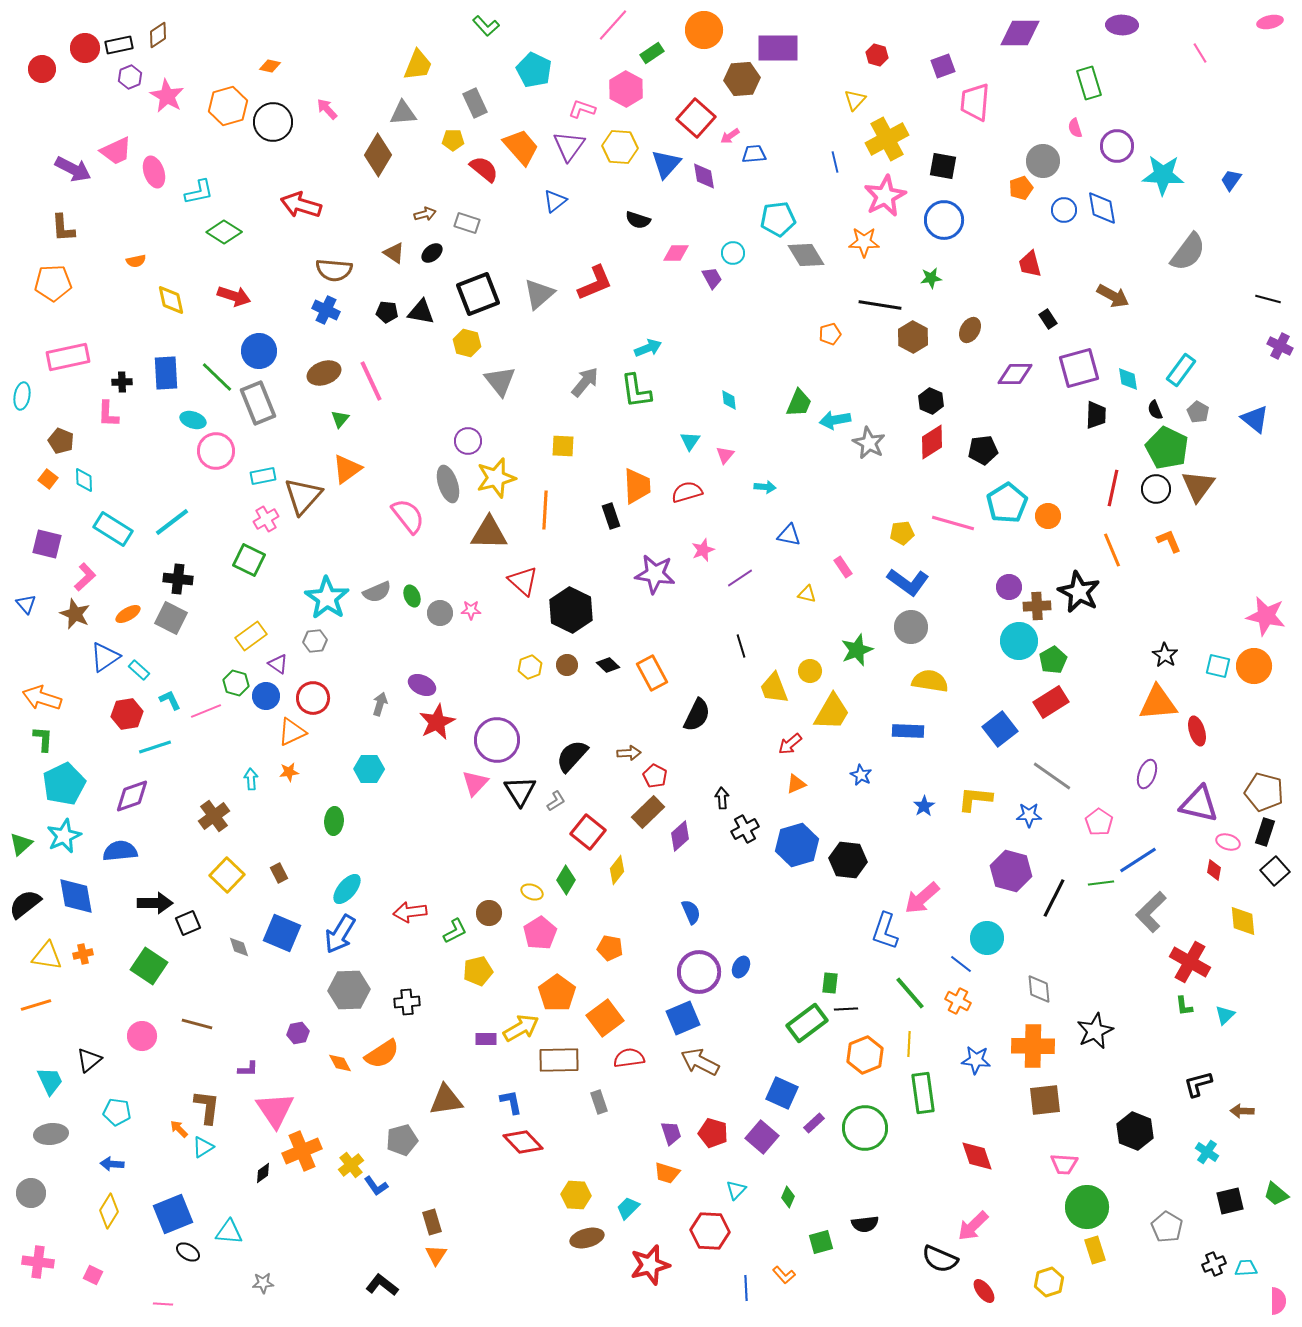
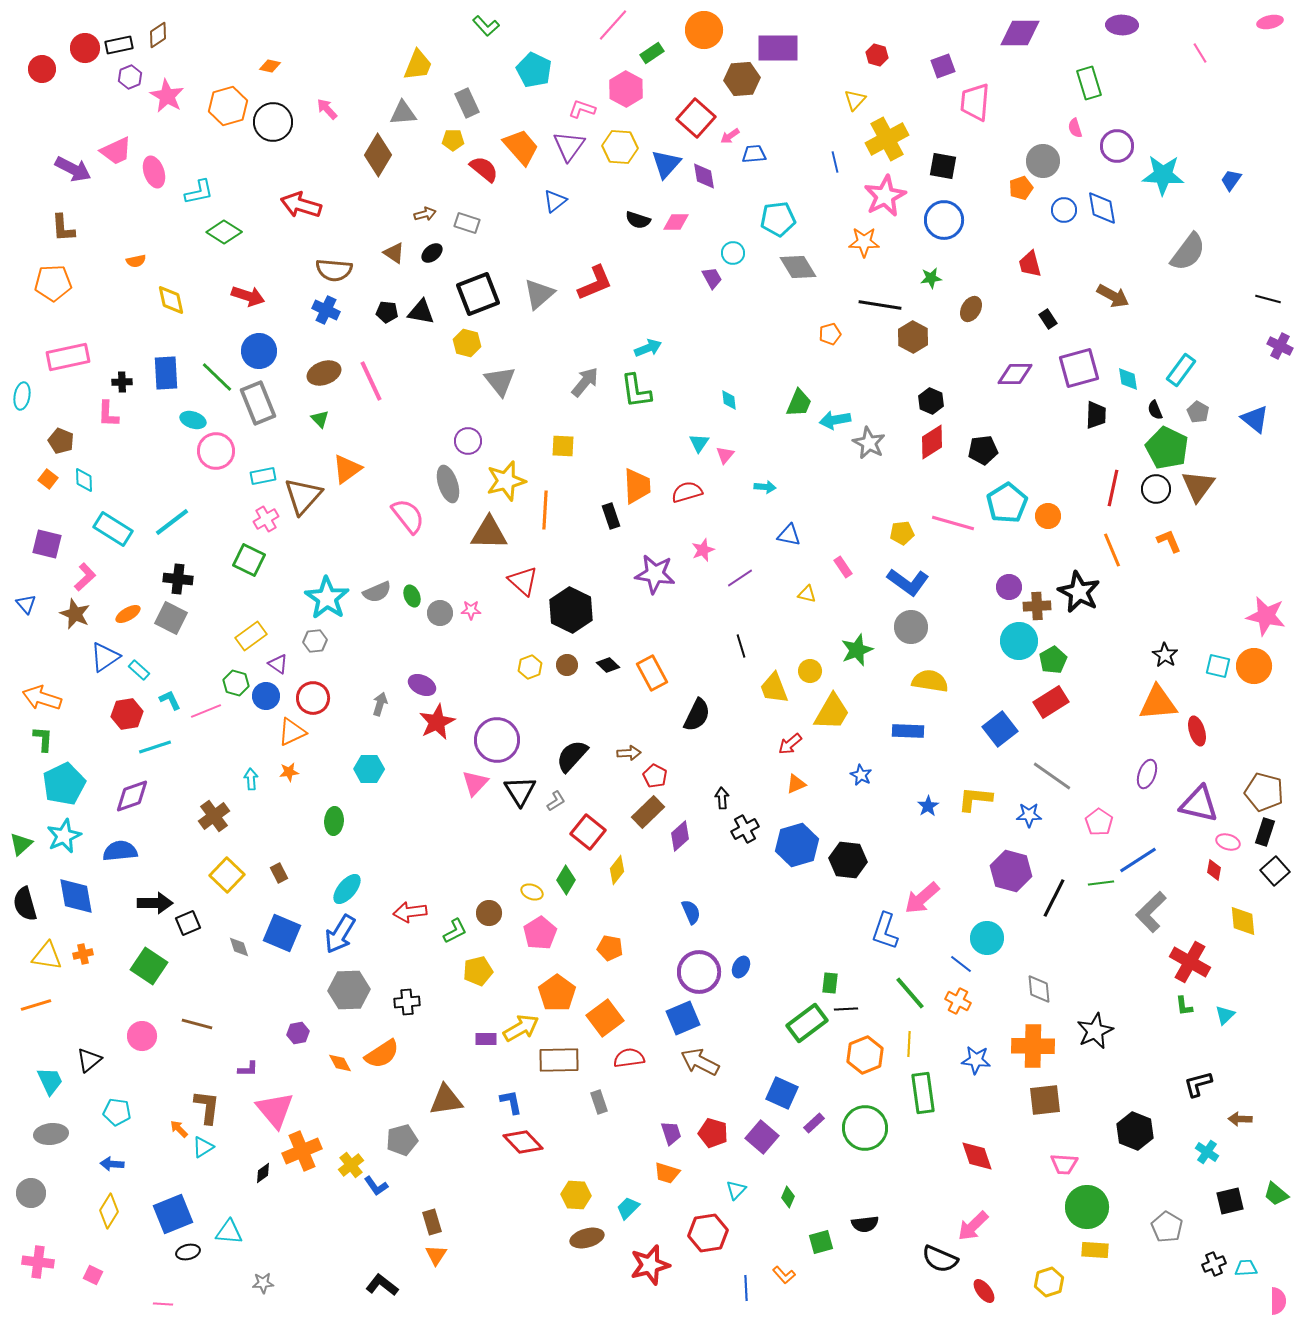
gray rectangle at (475, 103): moved 8 px left
pink diamond at (676, 253): moved 31 px up
gray diamond at (806, 255): moved 8 px left, 12 px down
red arrow at (234, 296): moved 14 px right
brown ellipse at (970, 330): moved 1 px right, 21 px up
green triangle at (340, 419): moved 20 px left; rotated 24 degrees counterclockwise
cyan triangle at (690, 441): moved 9 px right, 2 px down
yellow star at (496, 478): moved 10 px right, 3 px down
blue star at (924, 806): moved 4 px right
black semicircle at (25, 904): rotated 68 degrees counterclockwise
pink triangle at (275, 1110): rotated 6 degrees counterclockwise
brown arrow at (1242, 1111): moved 2 px left, 8 px down
red hexagon at (710, 1231): moved 2 px left, 2 px down; rotated 12 degrees counterclockwise
yellow rectangle at (1095, 1250): rotated 68 degrees counterclockwise
black ellipse at (188, 1252): rotated 45 degrees counterclockwise
